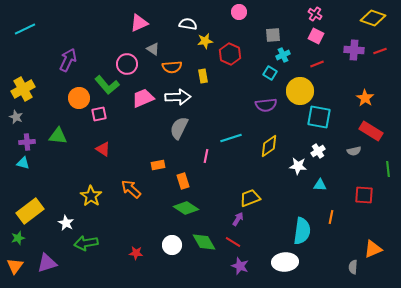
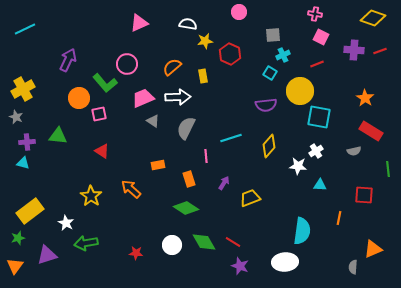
pink cross at (315, 14): rotated 24 degrees counterclockwise
pink square at (316, 36): moved 5 px right, 1 px down
gray triangle at (153, 49): moved 72 px down
orange semicircle at (172, 67): rotated 144 degrees clockwise
green L-shape at (107, 85): moved 2 px left, 2 px up
gray semicircle at (179, 128): moved 7 px right
yellow diamond at (269, 146): rotated 15 degrees counterclockwise
red triangle at (103, 149): moved 1 px left, 2 px down
white cross at (318, 151): moved 2 px left
pink line at (206, 156): rotated 16 degrees counterclockwise
orange rectangle at (183, 181): moved 6 px right, 2 px up
orange line at (331, 217): moved 8 px right, 1 px down
purple arrow at (238, 219): moved 14 px left, 36 px up
purple triangle at (47, 263): moved 8 px up
